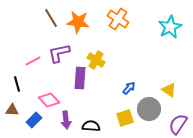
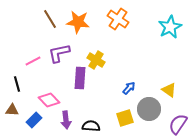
brown line: moved 1 px left, 1 px down
